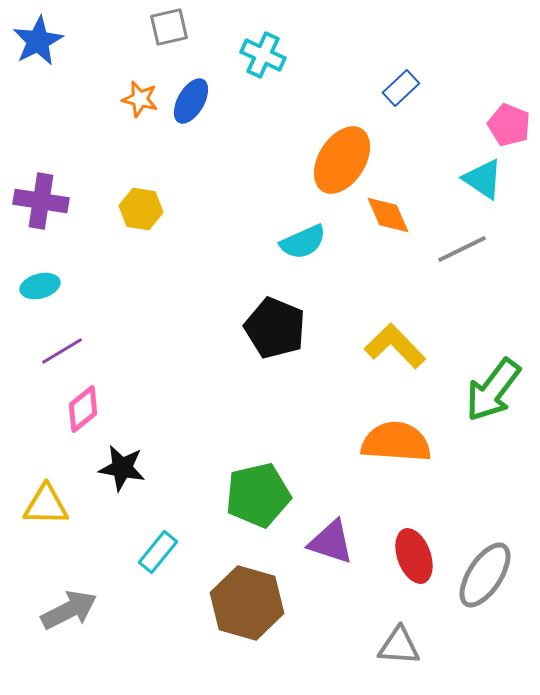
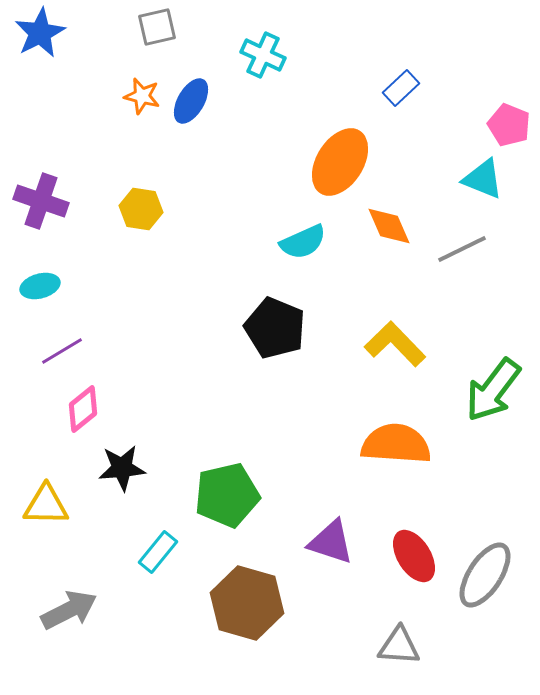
gray square: moved 12 px left
blue star: moved 2 px right, 8 px up
orange star: moved 2 px right, 3 px up
orange ellipse: moved 2 px left, 2 px down
cyan triangle: rotated 12 degrees counterclockwise
purple cross: rotated 10 degrees clockwise
orange diamond: moved 1 px right, 11 px down
yellow L-shape: moved 2 px up
orange semicircle: moved 2 px down
black star: rotated 15 degrees counterclockwise
green pentagon: moved 31 px left
red ellipse: rotated 12 degrees counterclockwise
